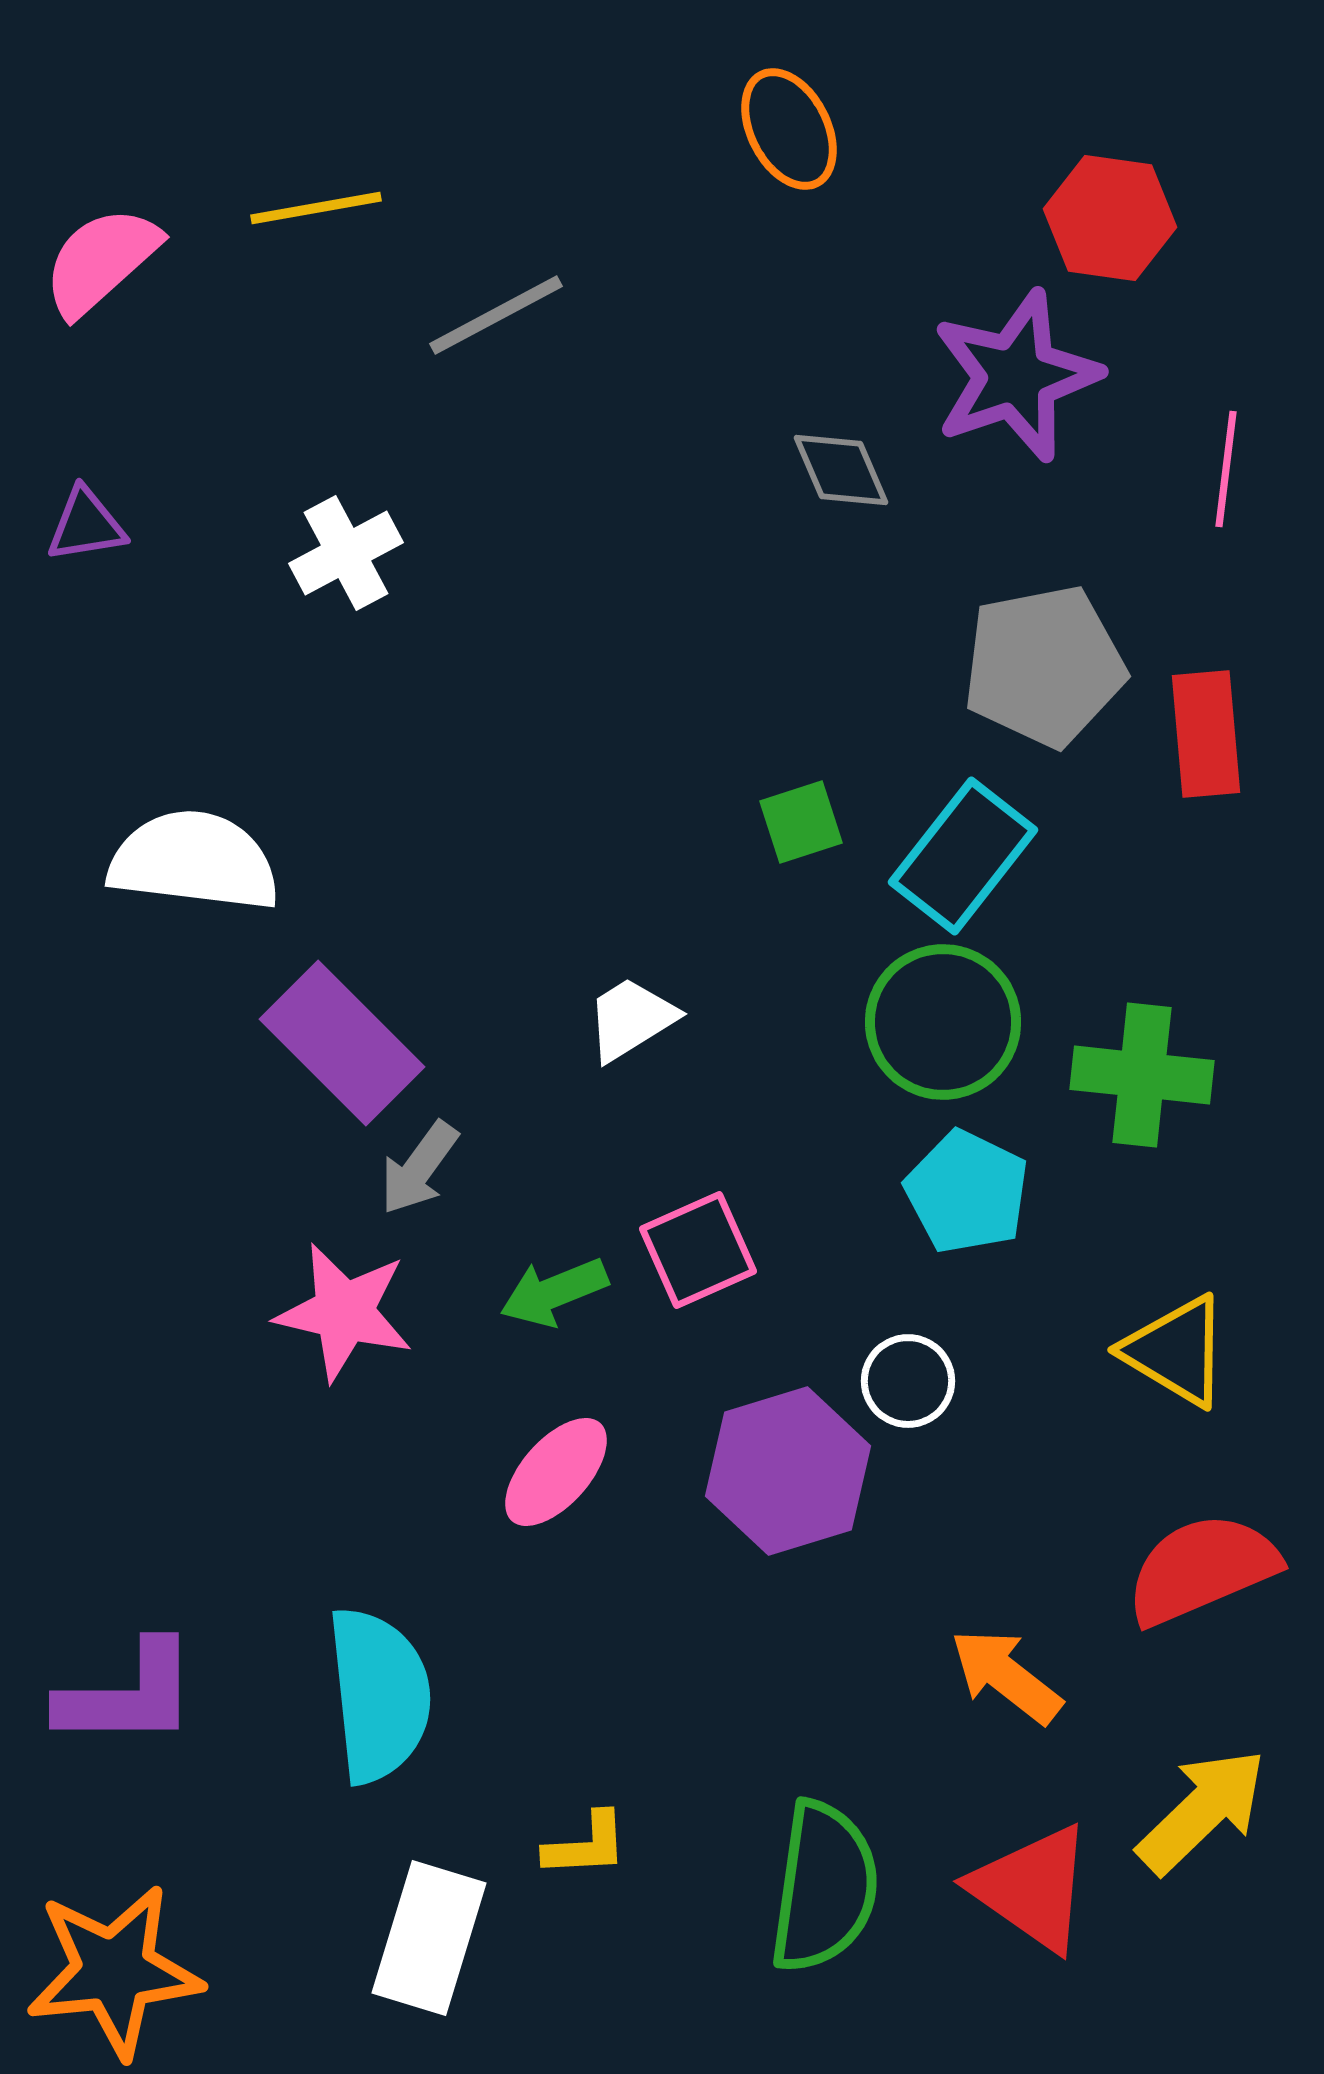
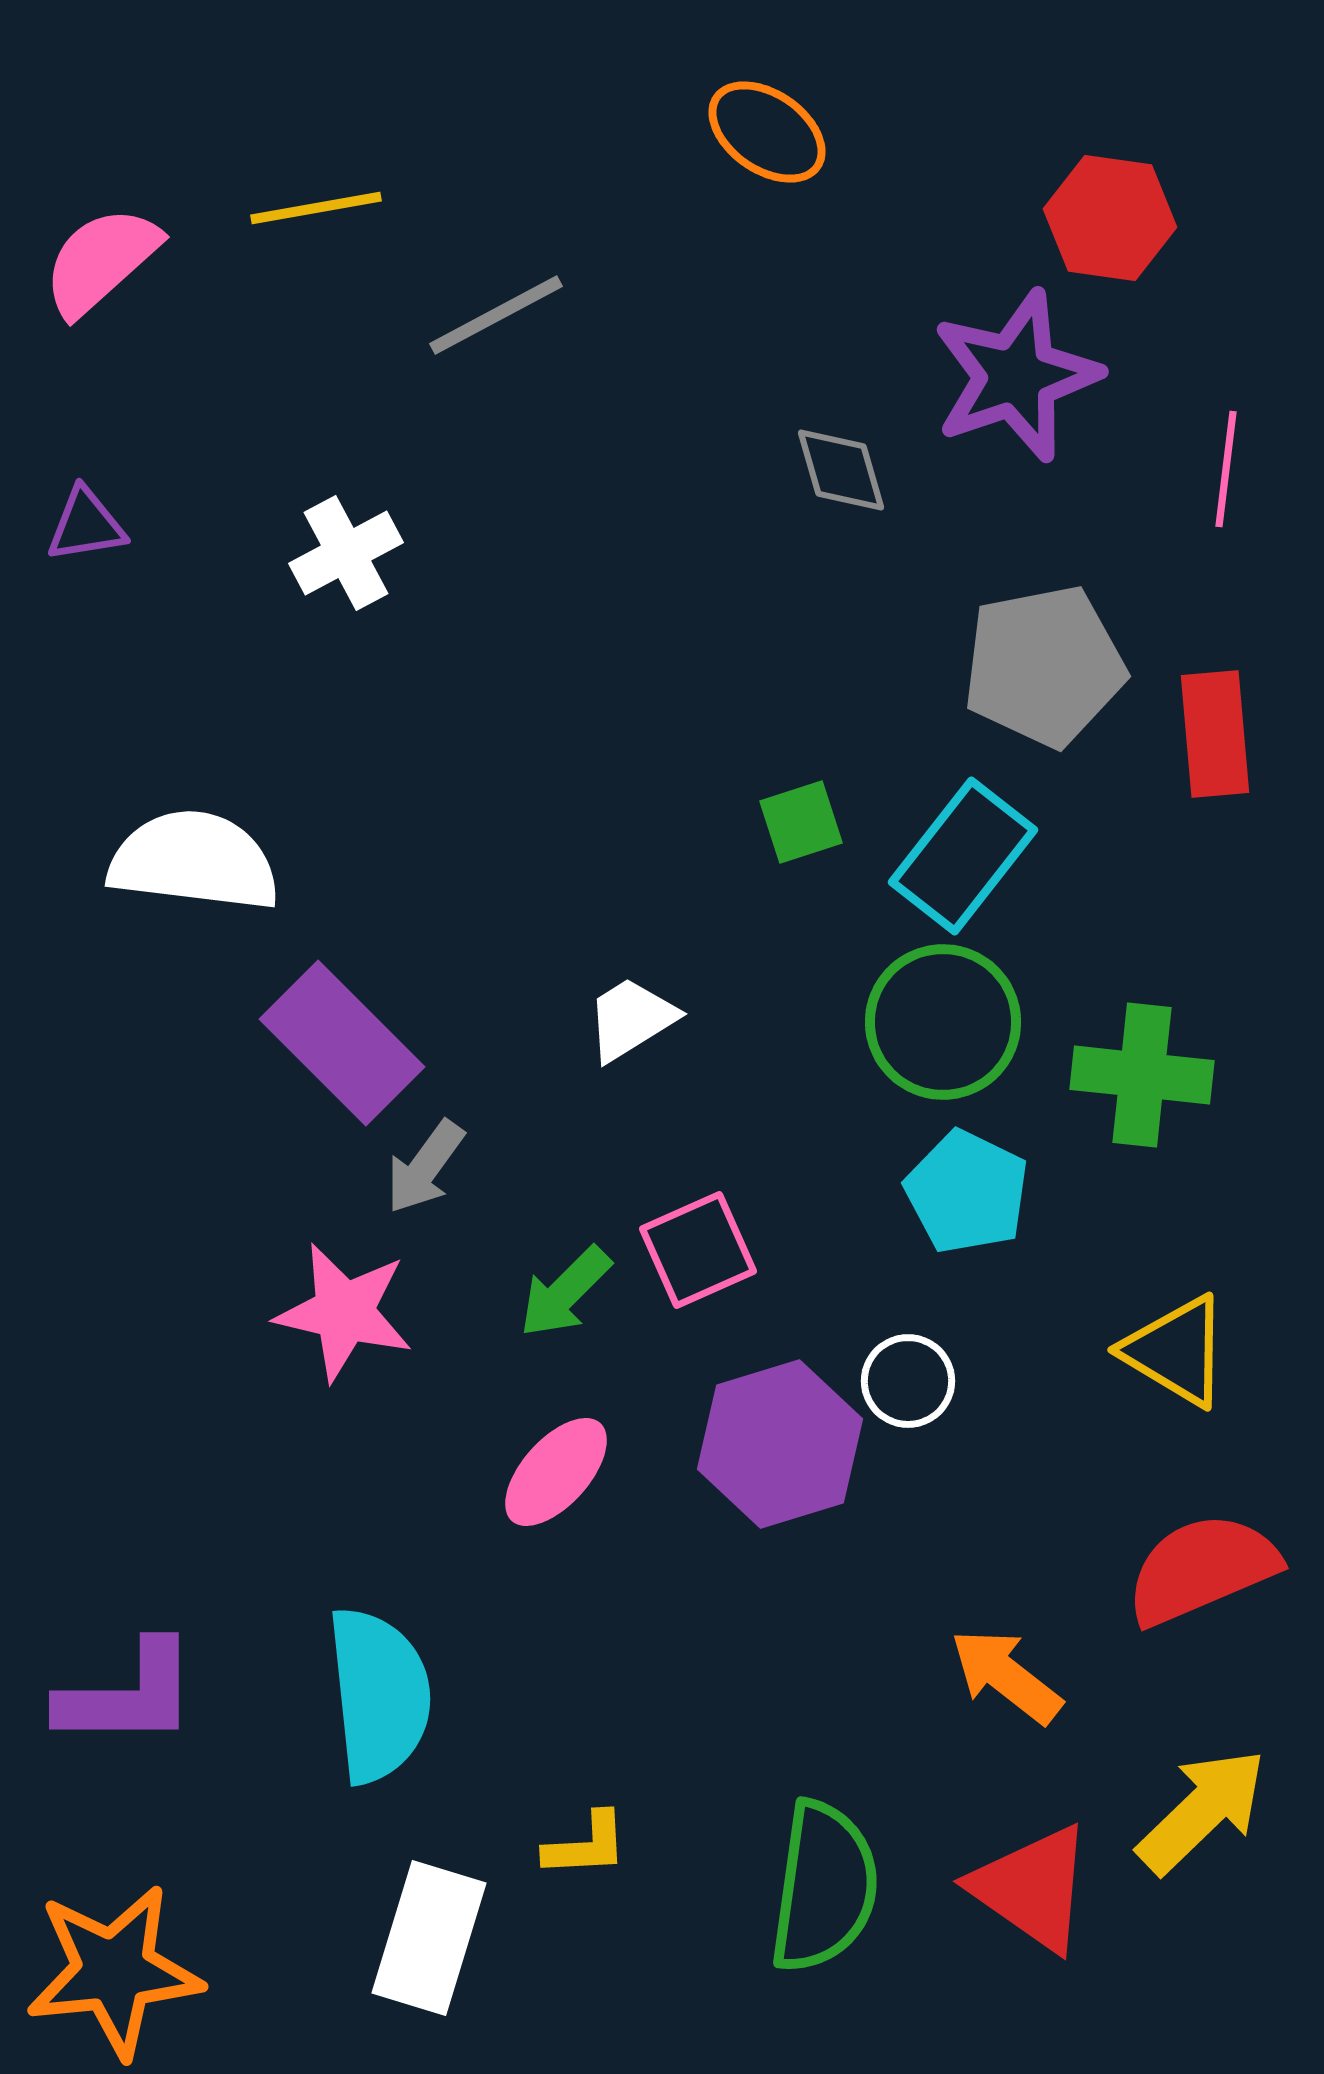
orange ellipse: moved 22 px left, 3 px down; rotated 28 degrees counterclockwise
gray diamond: rotated 7 degrees clockwise
red rectangle: moved 9 px right
gray arrow: moved 6 px right, 1 px up
green arrow: moved 11 px right; rotated 23 degrees counterclockwise
purple hexagon: moved 8 px left, 27 px up
